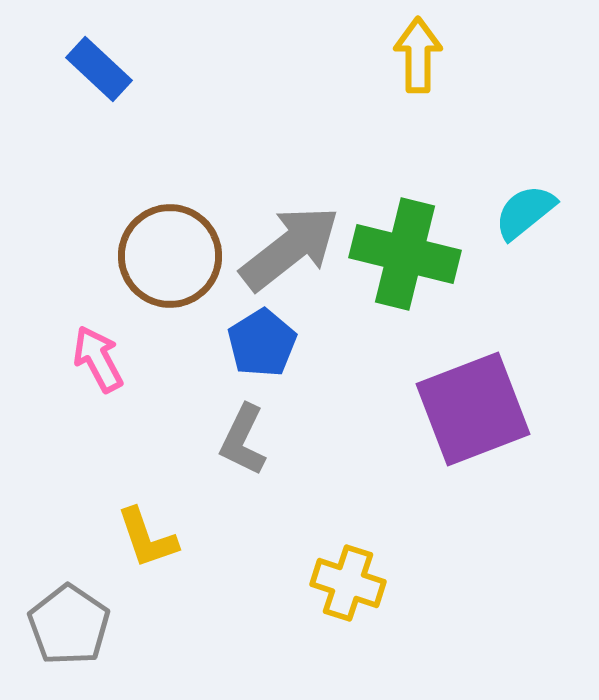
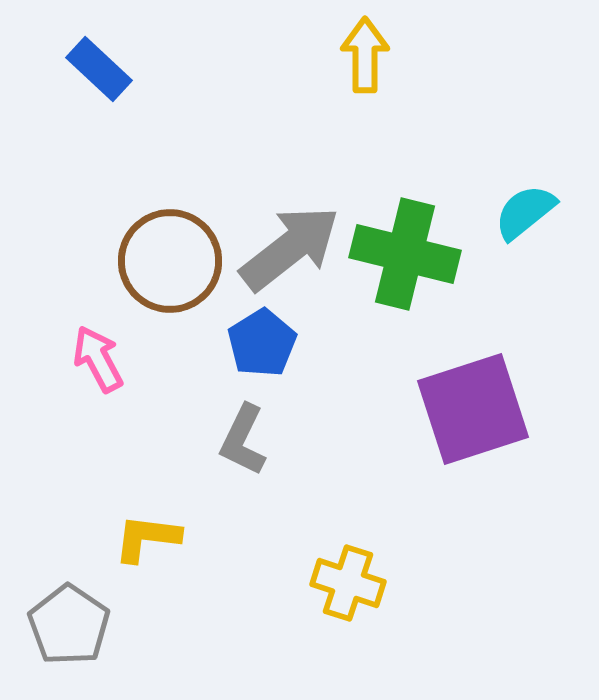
yellow arrow: moved 53 px left
brown circle: moved 5 px down
purple square: rotated 3 degrees clockwise
yellow L-shape: rotated 116 degrees clockwise
